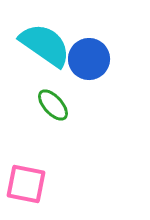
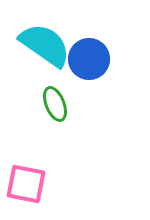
green ellipse: moved 2 px right, 1 px up; rotated 20 degrees clockwise
